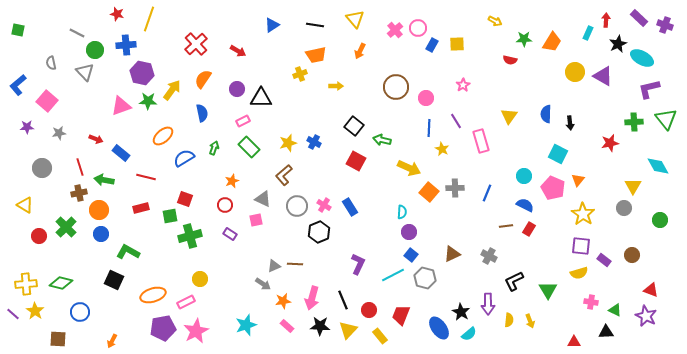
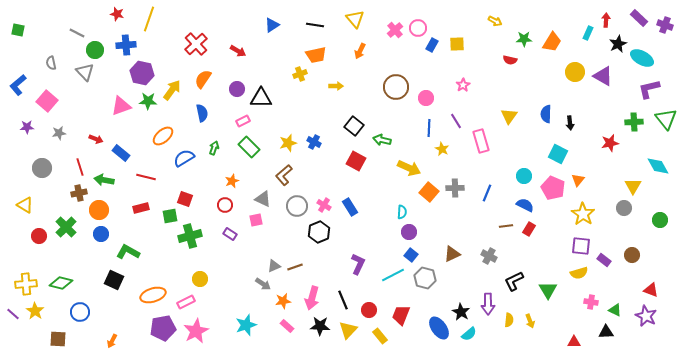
brown line at (295, 264): moved 3 px down; rotated 21 degrees counterclockwise
